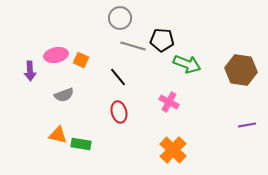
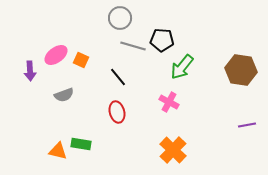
pink ellipse: rotated 25 degrees counterclockwise
green arrow: moved 5 px left, 3 px down; rotated 108 degrees clockwise
red ellipse: moved 2 px left
orange triangle: moved 16 px down
